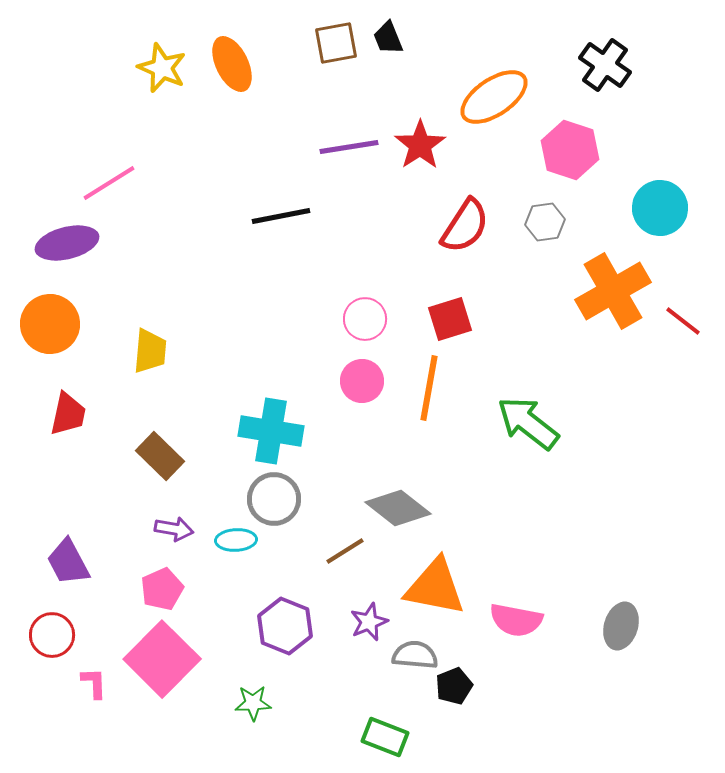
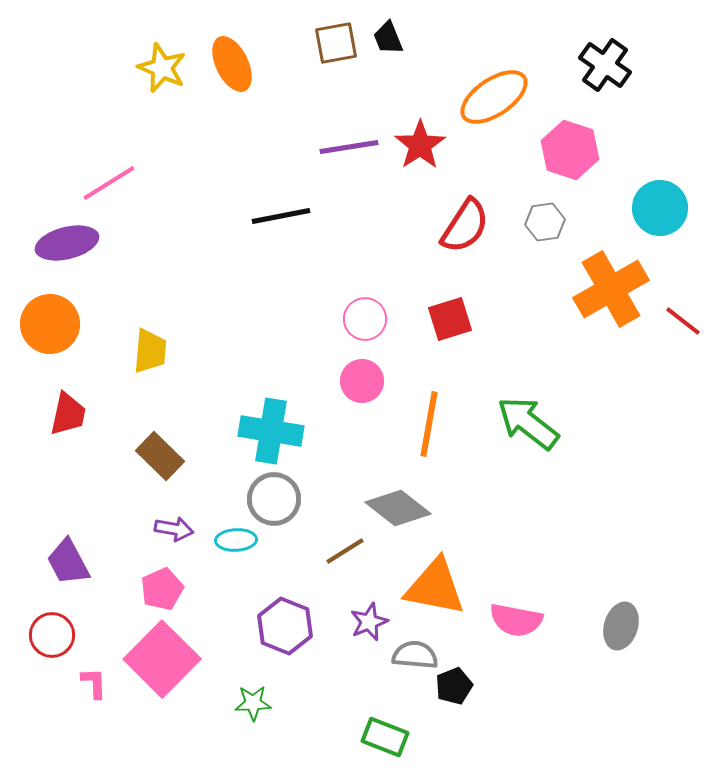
orange cross at (613, 291): moved 2 px left, 2 px up
orange line at (429, 388): moved 36 px down
